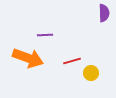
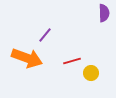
purple line: rotated 49 degrees counterclockwise
orange arrow: moved 1 px left
